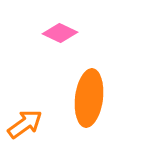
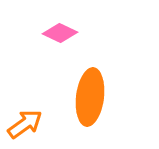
orange ellipse: moved 1 px right, 1 px up
